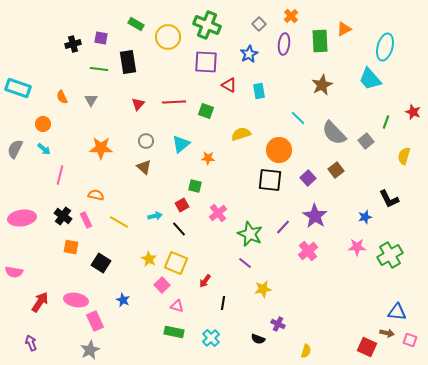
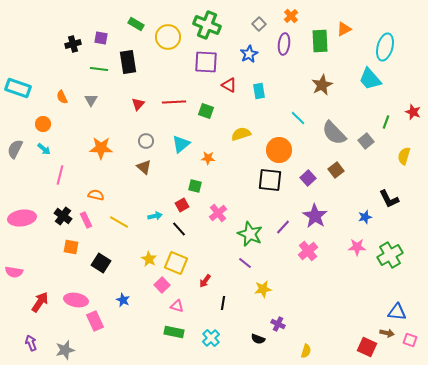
gray star at (90, 350): moved 25 px left; rotated 12 degrees clockwise
